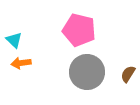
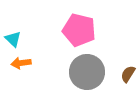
cyan triangle: moved 1 px left, 1 px up
